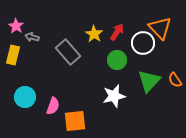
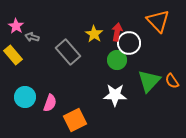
orange triangle: moved 2 px left, 7 px up
red arrow: rotated 24 degrees counterclockwise
white circle: moved 14 px left
yellow rectangle: rotated 54 degrees counterclockwise
orange semicircle: moved 3 px left, 1 px down
white star: moved 1 px right, 1 px up; rotated 15 degrees clockwise
pink semicircle: moved 3 px left, 3 px up
orange square: moved 1 px up; rotated 20 degrees counterclockwise
